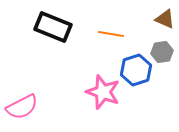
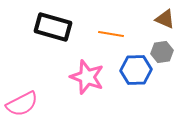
black rectangle: rotated 6 degrees counterclockwise
blue hexagon: rotated 16 degrees clockwise
pink star: moved 16 px left, 15 px up
pink semicircle: moved 3 px up
